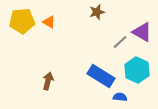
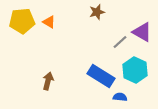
cyan hexagon: moved 2 px left
